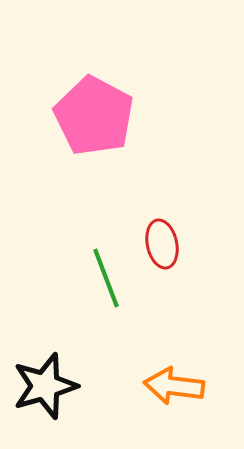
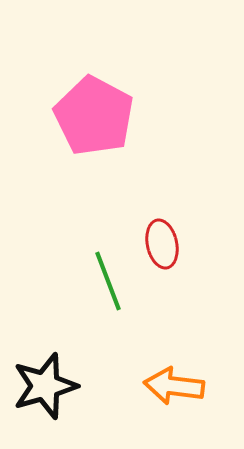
green line: moved 2 px right, 3 px down
